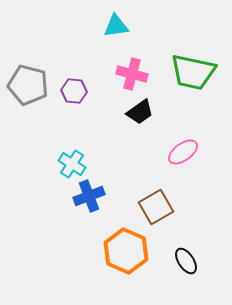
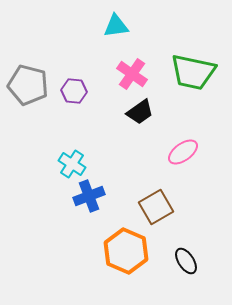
pink cross: rotated 20 degrees clockwise
